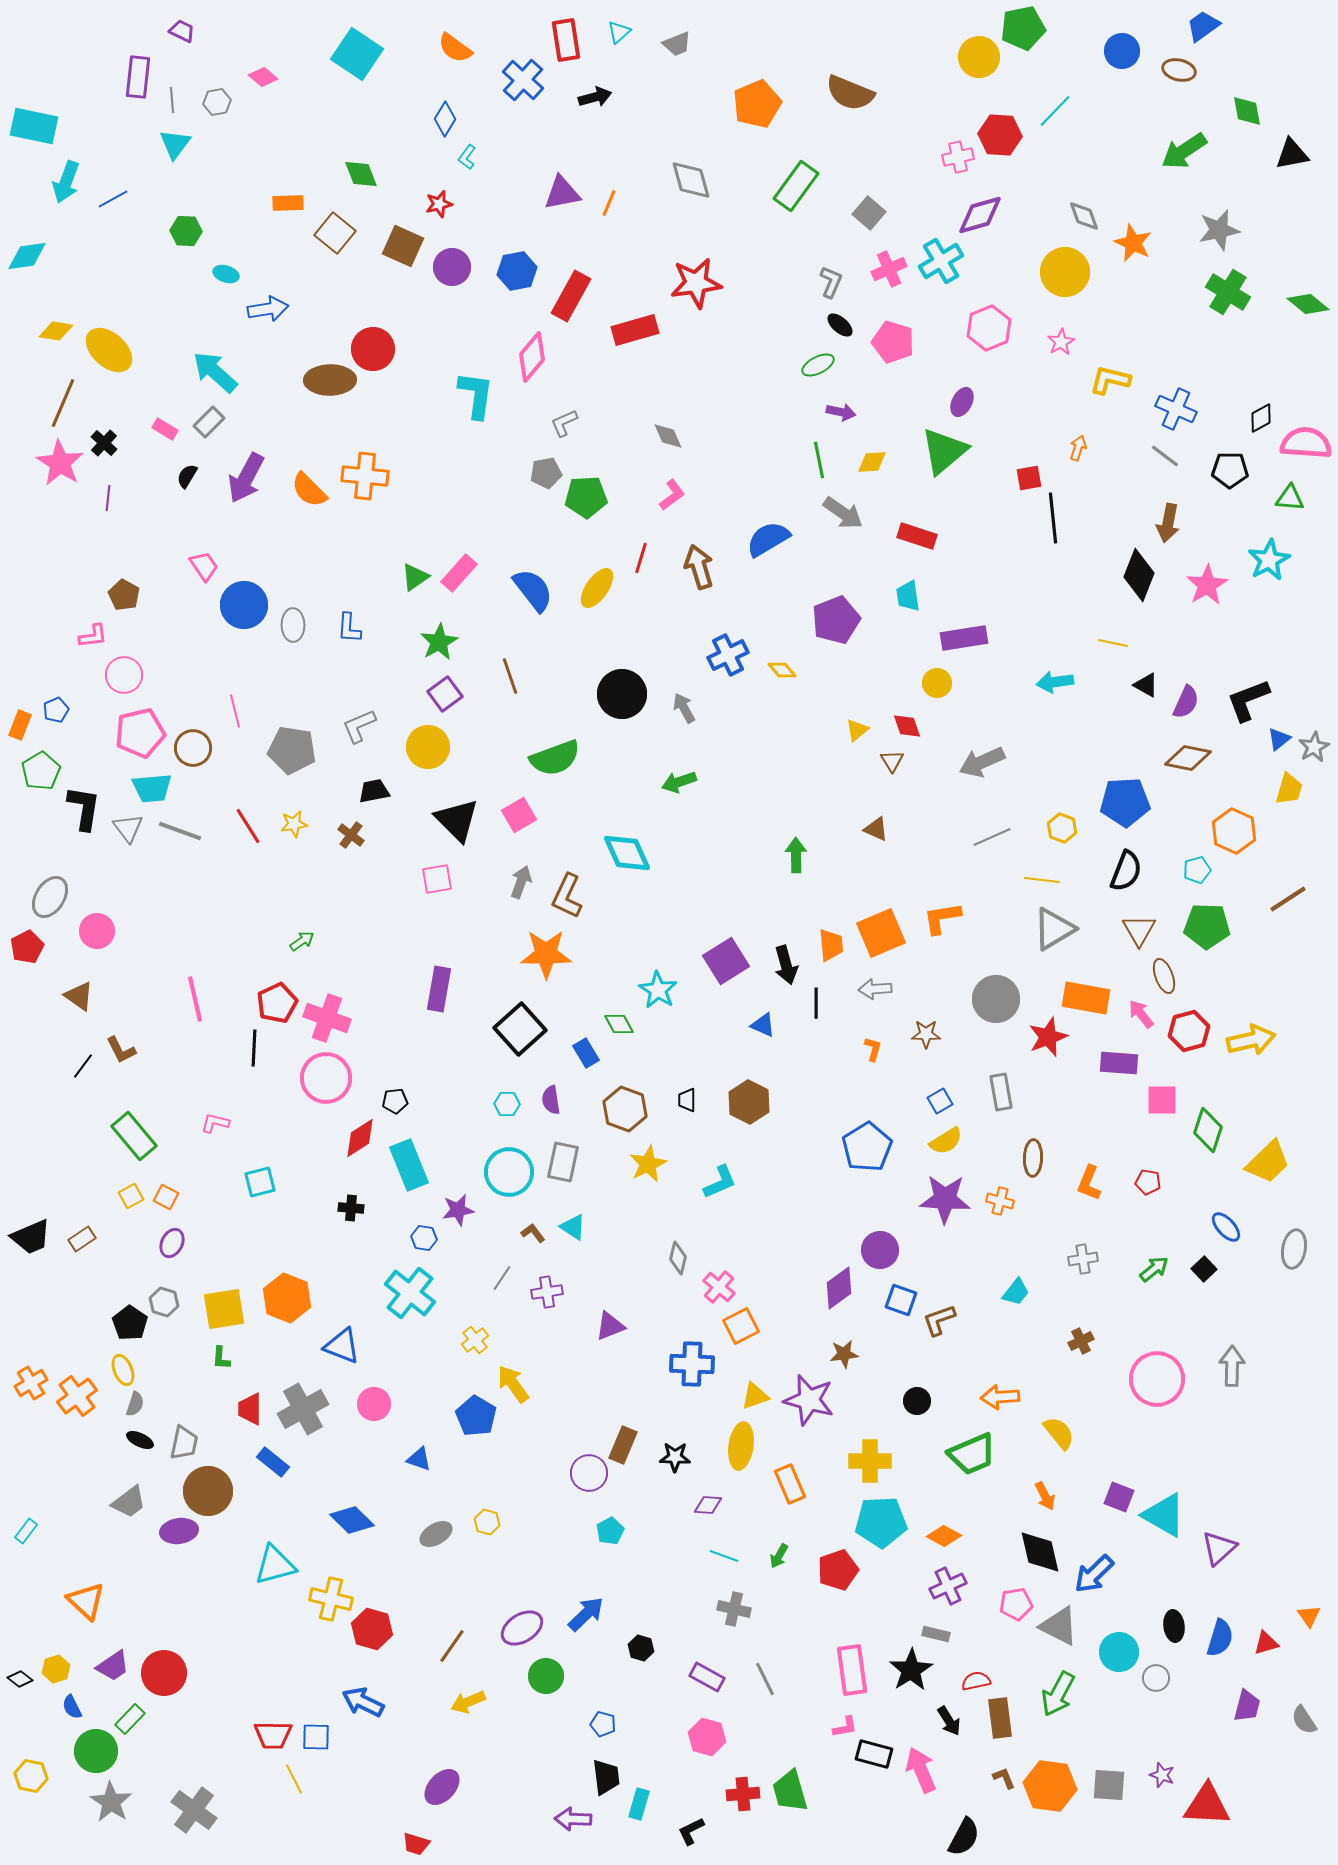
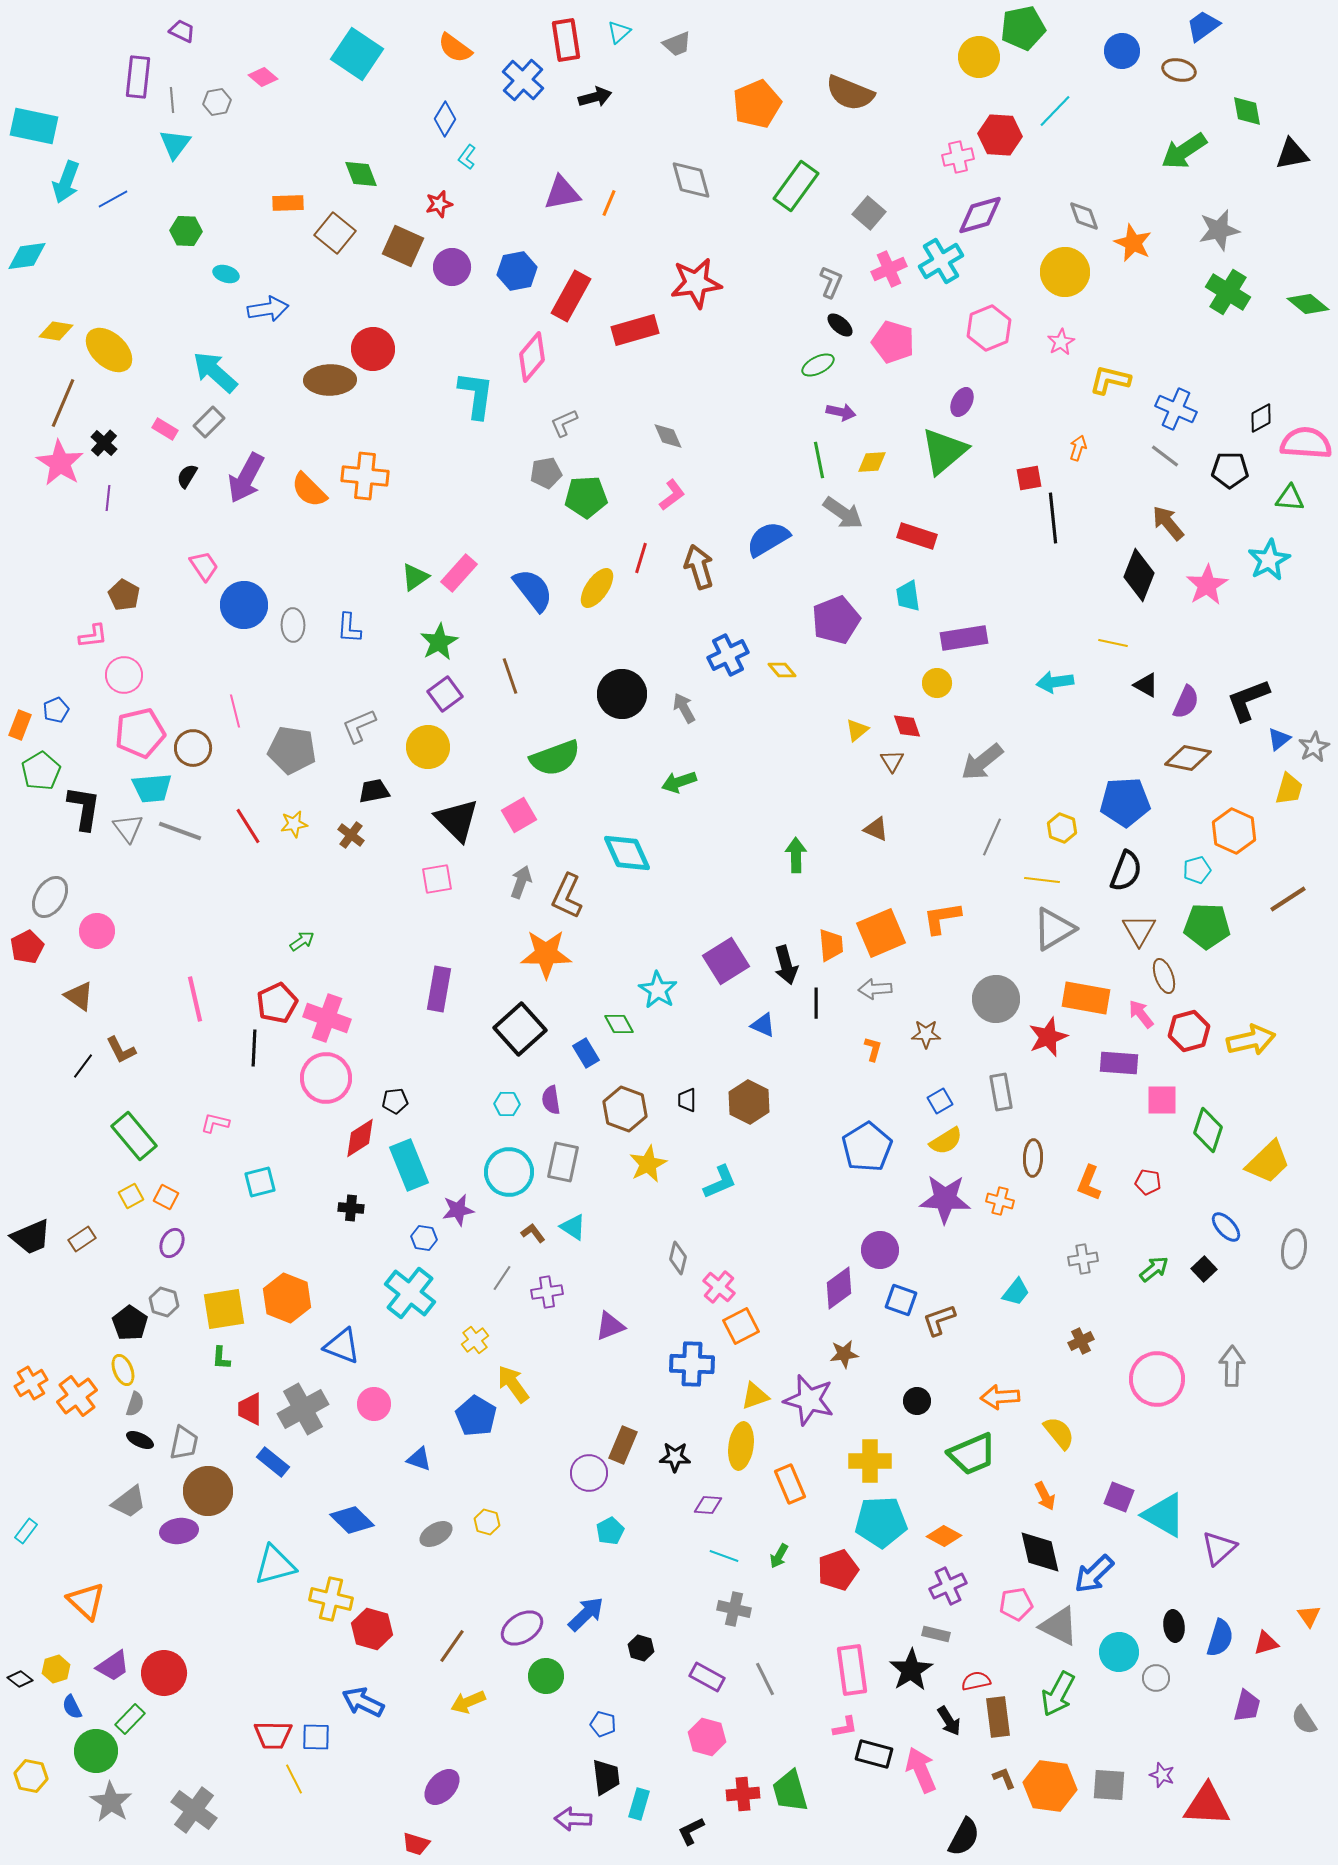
brown arrow at (1168, 523): rotated 129 degrees clockwise
gray arrow at (982, 762): rotated 15 degrees counterclockwise
gray line at (992, 837): rotated 42 degrees counterclockwise
brown rectangle at (1000, 1718): moved 2 px left, 1 px up
